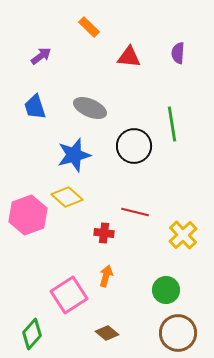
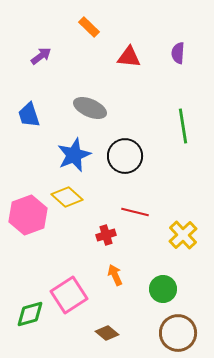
blue trapezoid: moved 6 px left, 8 px down
green line: moved 11 px right, 2 px down
black circle: moved 9 px left, 10 px down
blue star: rotated 8 degrees counterclockwise
red cross: moved 2 px right, 2 px down; rotated 24 degrees counterclockwise
orange arrow: moved 9 px right, 1 px up; rotated 40 degrees counterclockwise
green circle: moved 3 px left, 1 px up
green diamond: moved 2 px left, 20 px up; rotated 32 degrees clockwise
